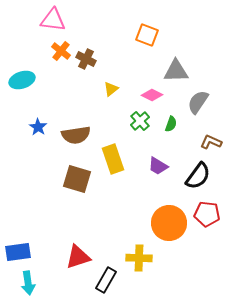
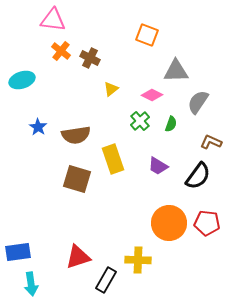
brown cross: moved 4 px right, 1 px up
red pentagon: moved 9 px down
yellow cross: moved 1 px left, 2 px down
cyan arrow: moved 3 px right, 1 px down
